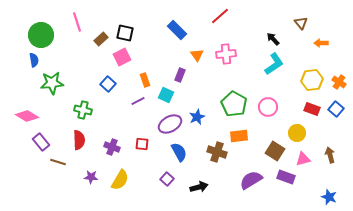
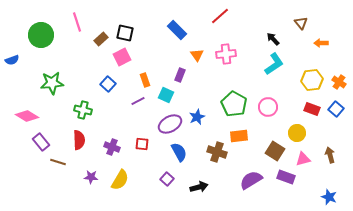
blue semicircle at (34, 60): moved 22 px left; rotated 80 degrees clockwise
